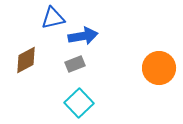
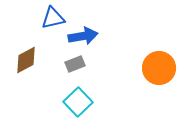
cyan square: moved 1 px left, 1 px up
